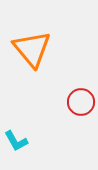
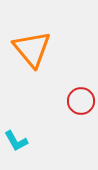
red circle: moved 1 px up
